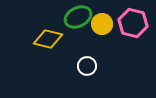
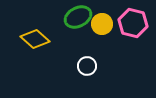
yellow diamond: moved 13 px left; rotated 28 degrees clockwise
